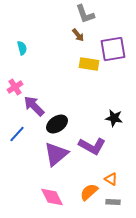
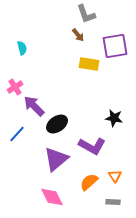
gray L-shape: moved 1 px right
purple square: moved 2 px right, 3 px up
purple triangle: moved 5 px down
orange triangle: moved 4 px right, 3 px up; rotated 24 degrees clockwise
orange semicircle: moved 10 px up
